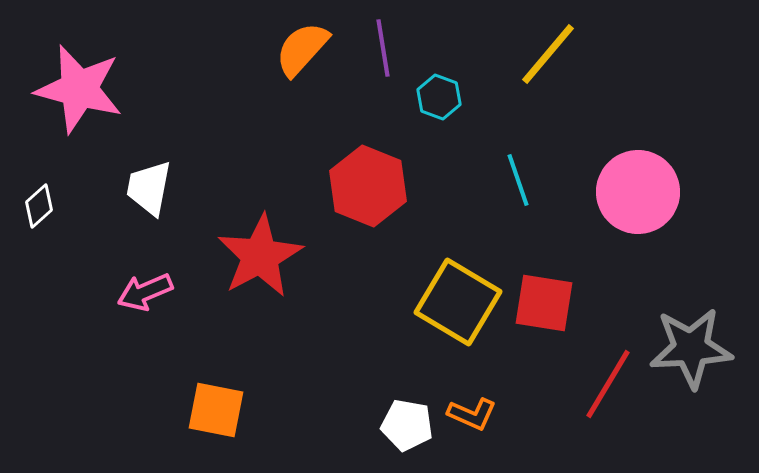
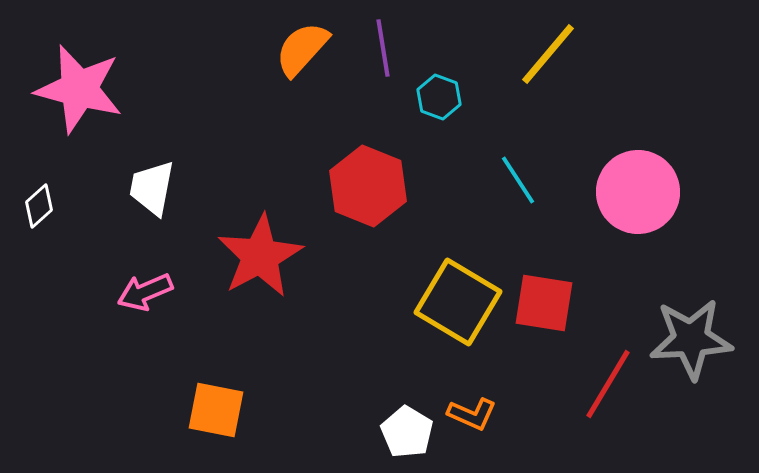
cyan line: rotated 14 degrees counterclockwise
white trapezoid: moved 3 px right
gray star: moved 9 px up
white pentagon: moved 7 px down; rotated 21 degrees clockwise
